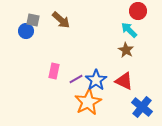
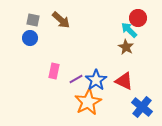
red circle: moved 7 px down
blue circle: moved 4 px right, 7 px down
brown star: moved 3 px up
